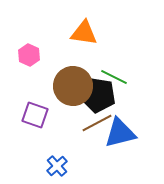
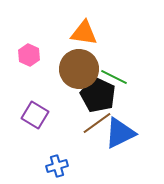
brown circle: moved 6 px right, 17 px up
black pentagon: rotated 16 degrees clockwise
purple square: rotated 12 degrees clockwise
brown line: rotated 8 degrees counterclockwise
blue triangle: rotated 12 degrees counterclockwise
blue cross: rotated 25 degrees clockwise
